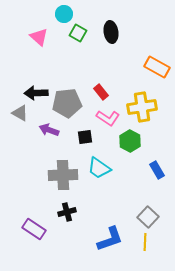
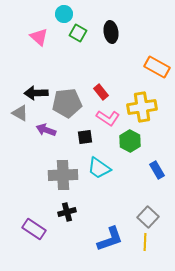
purple arrow: moved 3 px left
